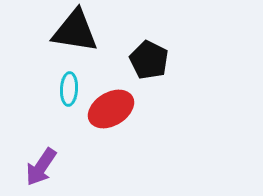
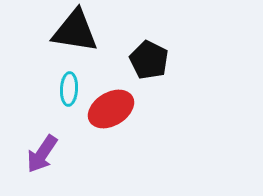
purple arrow: moved 1 px right, 13 px up
